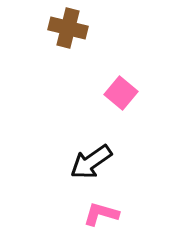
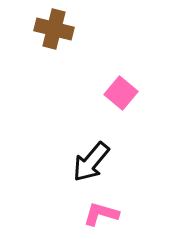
brown cross: moved 14 px left, 1 px down
black arrow: rotated 15 degrees counterclockwise
